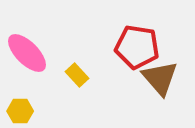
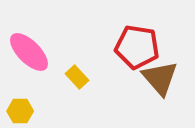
pink ellipse: moved 2 px right, 1 px up
yellow rectangle: moved 2 px down
